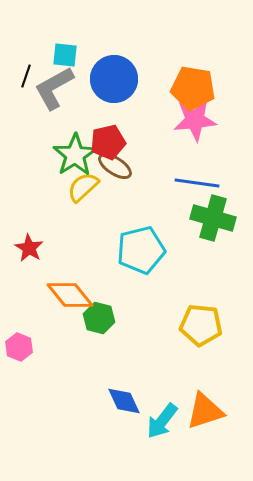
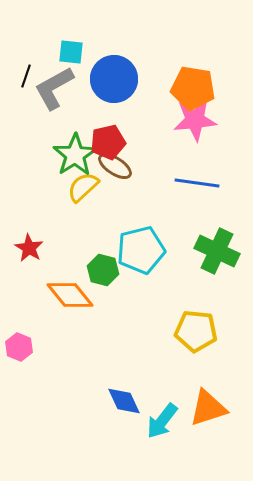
cyan square: moved 6 px right, 3 px up
green cross: moved 4 px right, 33 px down; rotated 9 degrees clockwise
green hexagon: moved 4 px right, 48 px up
yellow pentagon: moved 5 px left, 6 px down
orange triangle: moved 3 px right, 3 px up
